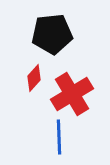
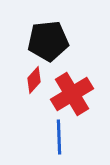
black pentagon: moved 4 px left, 7 px down
red diamond: moved 2 px down
